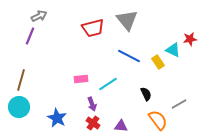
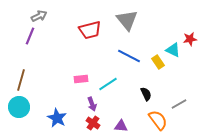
red trapezoid: moved 3 px left, 2 px down
